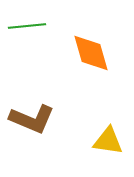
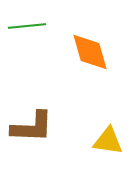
orange diamond: moved 1 px left, 1 px up
brown L-shape: moved 8 px down; rotated 21 degrees counterclockwise
